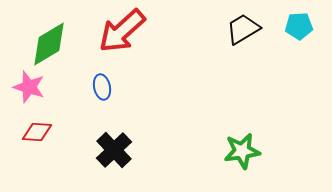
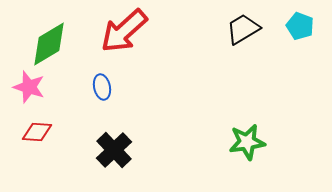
cyan pentagon: moved 1 px right; rotated 24 degrees clockwise
red arrow: moved 2 px right
green star: moved 5 px right, 9 px up
